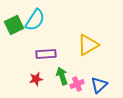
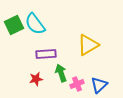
cyan semicircle: moved 4 px down; rotated 110 degrees clockwise
green arrow: moved 1 px left, 3 px up
